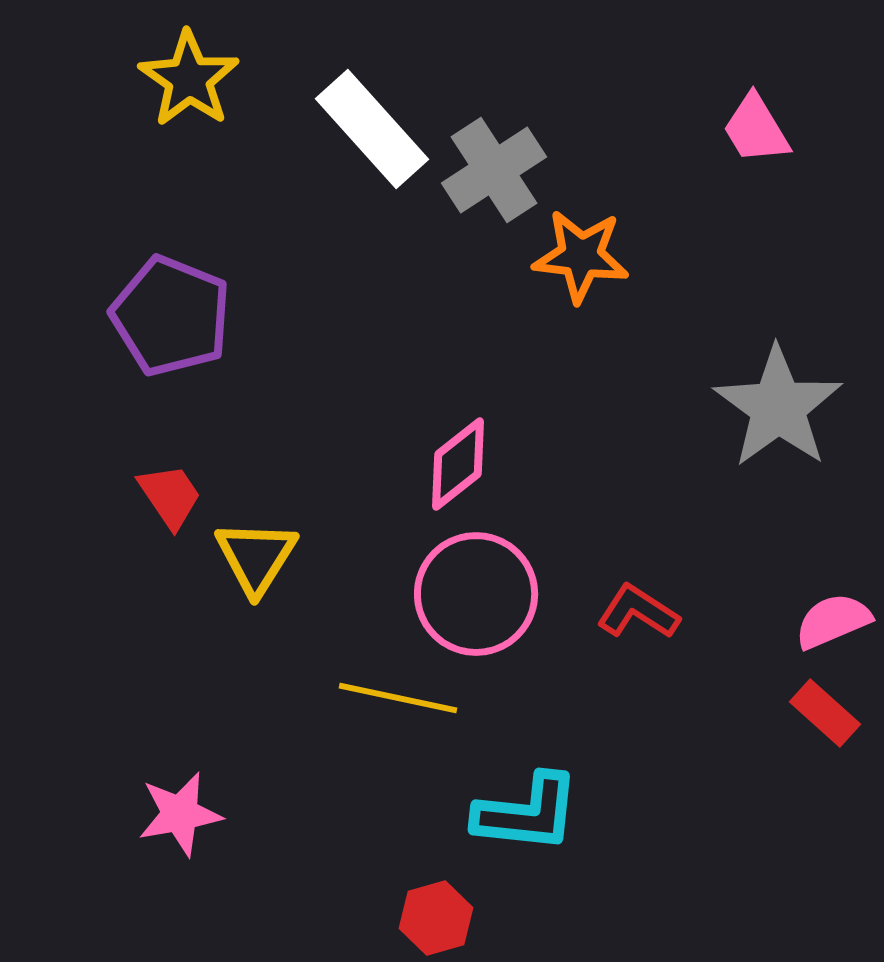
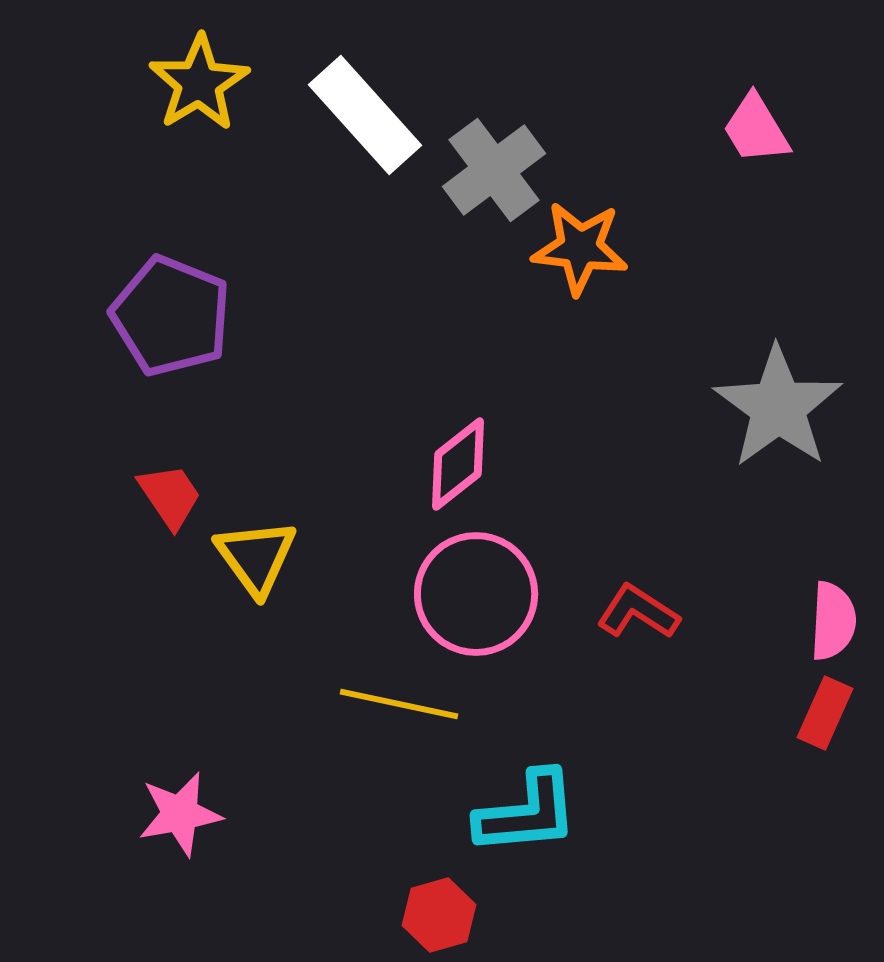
yellow star: moved 10 px right, 4 px down; rotated 6 degrees clockwise
white rectangle: moved 7 px left, 14 px up
gray cross: rotated 4 degrees counterclockwise
orange star: moved 1 px left, 8 px up
yellow triangle: rotated 8 degrees counterclockwise
pink semicircle: rotated 116 degrees clockwise
yellow line: moved 1 px right, 6 px down
red rectangle: rotated 72 degrees clockwise
cyan L-shape: rotated 11 degrees counterclockwise
red hexagon: moved 3 px right, 3 px up
